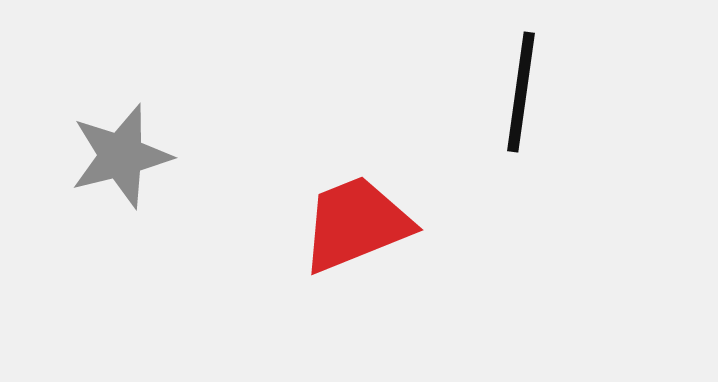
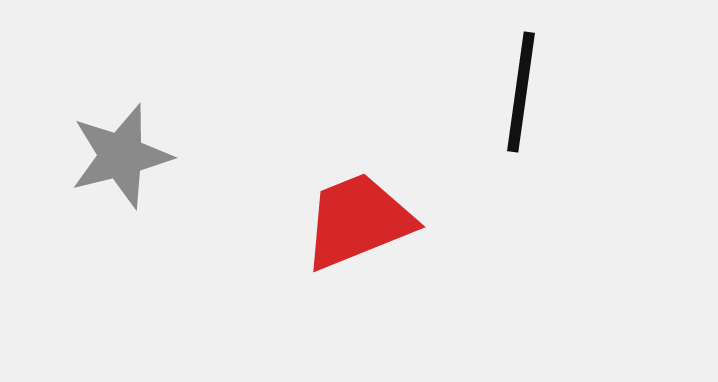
red trapezoid: moved 2 px right, 3 px up
